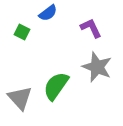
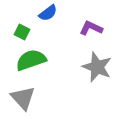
purple L-shape: rotated 40 degrees counterclockwise
green semicircle: moved 25 px left, 26 px up; rotated 36 degrees clockwise
gray triangle: moved 3 px right
